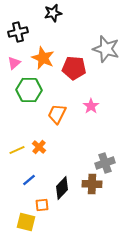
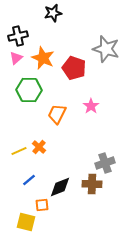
black cross: moved 4 px down
pink triangle: moved 2 px right, 5 px up
red pentagon: rotated 15 degrees clockwise
yellow line: moved 2 px right, 1 px down
black diamond: moved 2 px left, 1 px up; rotated 25 degrees clockwise
